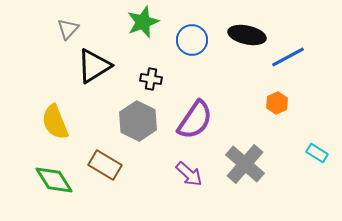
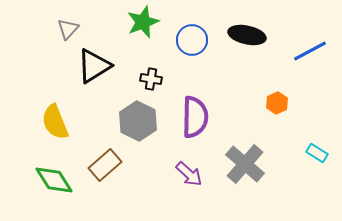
blue line: moved 22 px right, 6 px up
purple semicircle: moved 3 px up; rotated 33 degrees counterclockwise
brown rectangle: rotated 72 degrees counterclockwise
